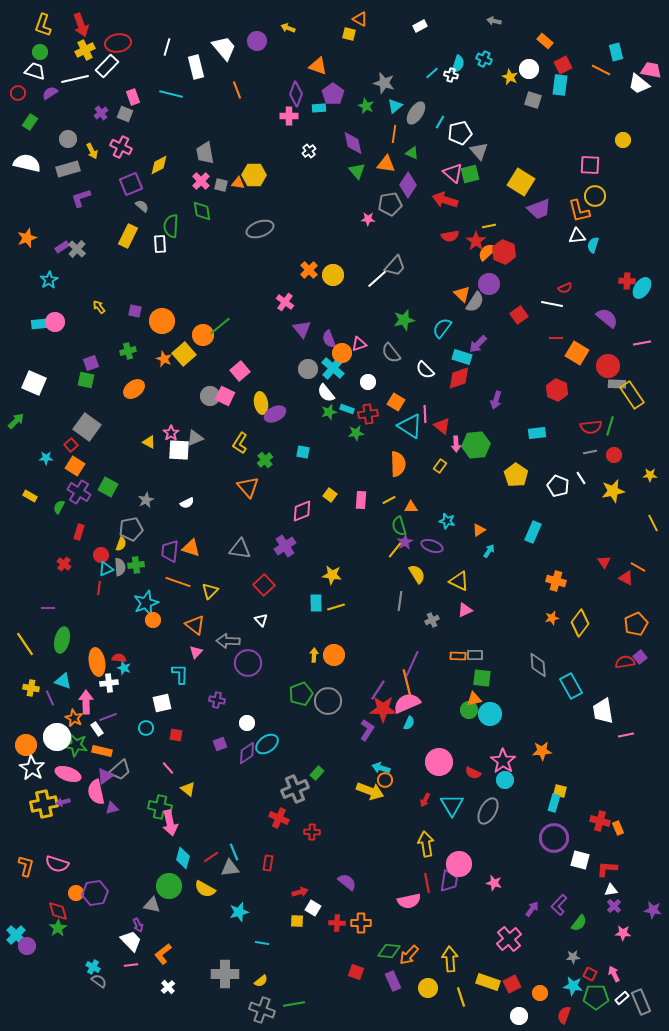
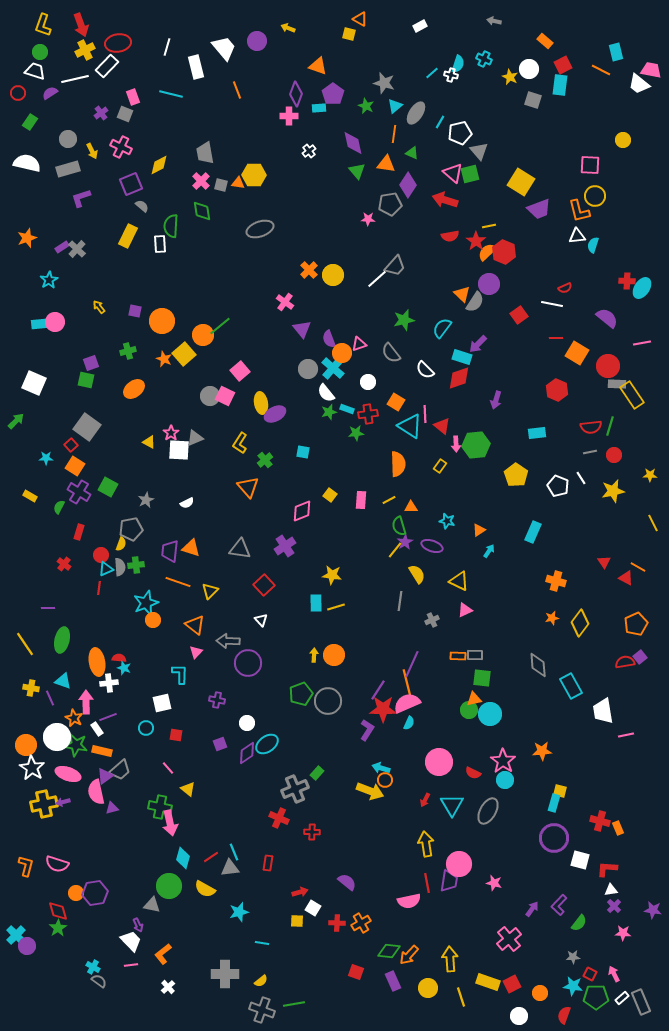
orange cross at (361, 923): rotated 30 degrees counterclockwise
